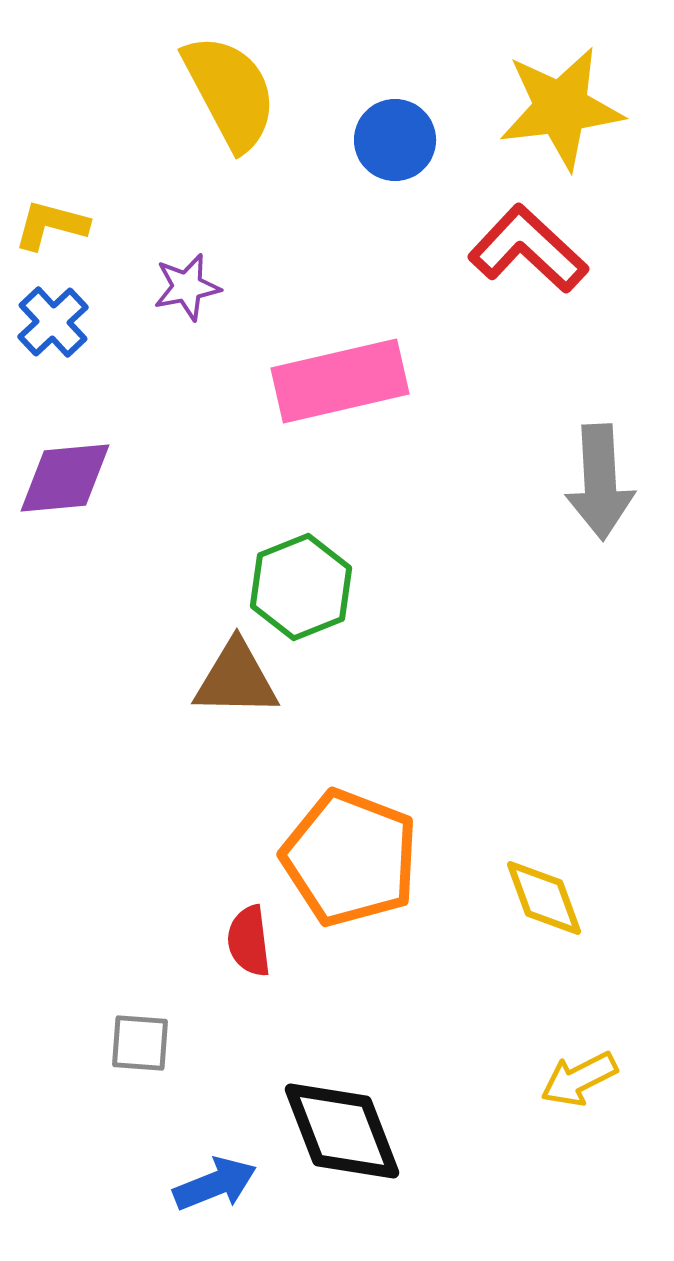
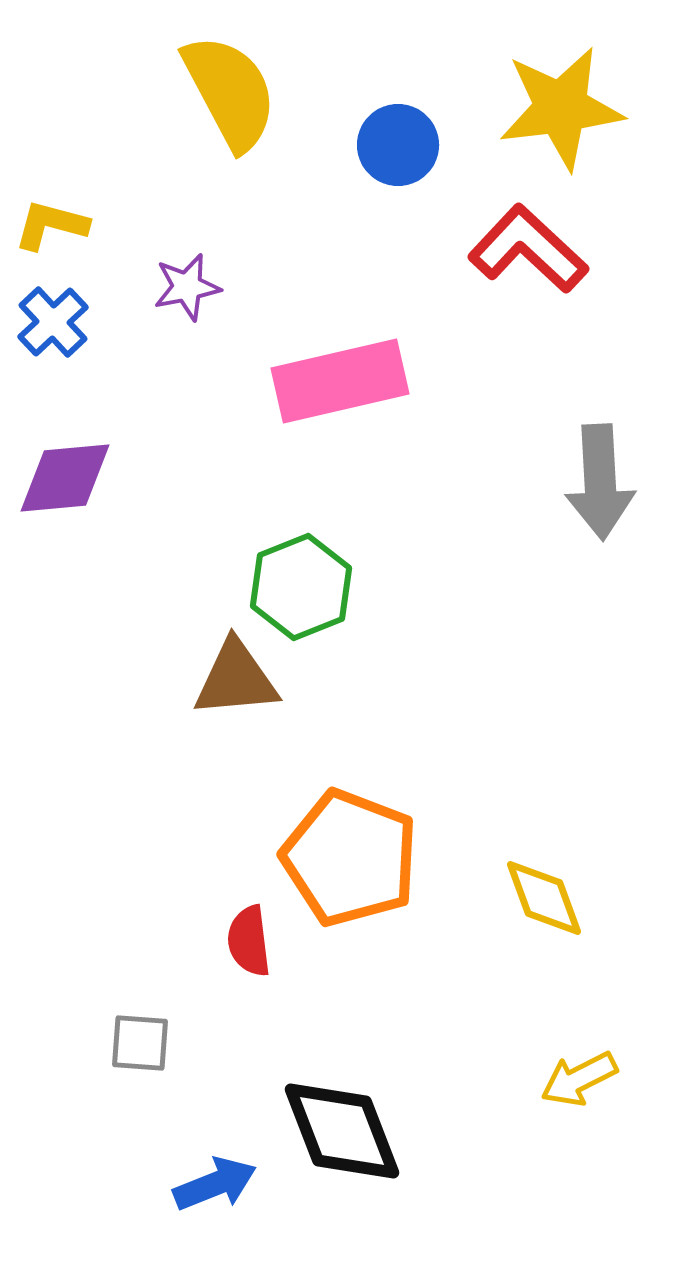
blue circle: moved 3 px right, 5 px down
brown triangle: rotated 6 degrees counterclockwise
